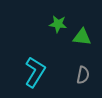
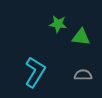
green triangle: moved 1 px left
gray semicircle: rotated 102 degrees counterclockwise
